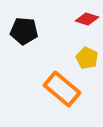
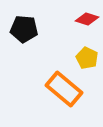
black pentagon: moved 2 px up
orange rectangle: moved 2 px right
